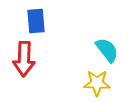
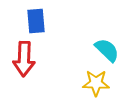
cyan semicircle: rotated 8 degrees counterclockwise
yellow star: moved 1 px left
